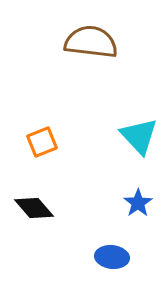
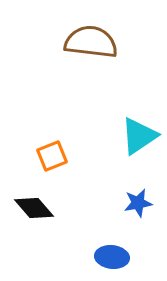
cyan triangle: rotated 39 degrees clockwise
orange square: moved 10 px right, 14 px down
blue star: rotated 24 degrees clockwise
